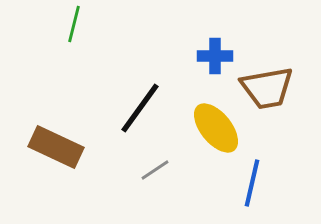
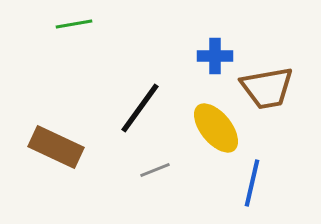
green line: rotated 66 degrees clockwise
gray line: rotated 12 degrees clockwise
